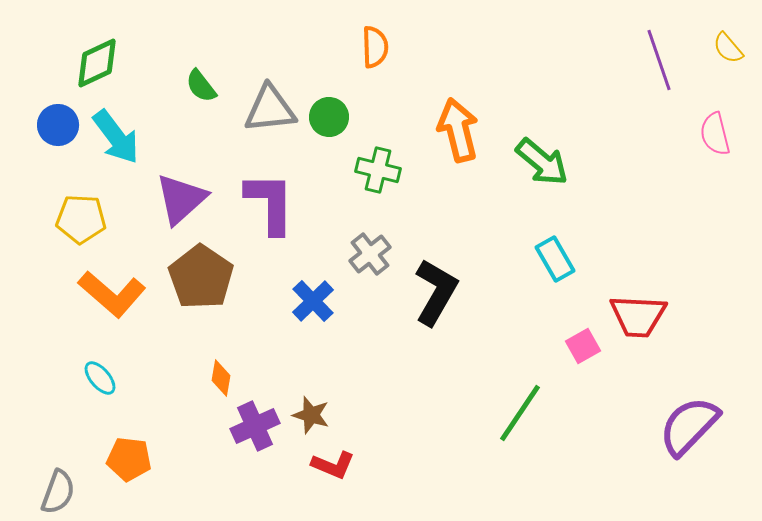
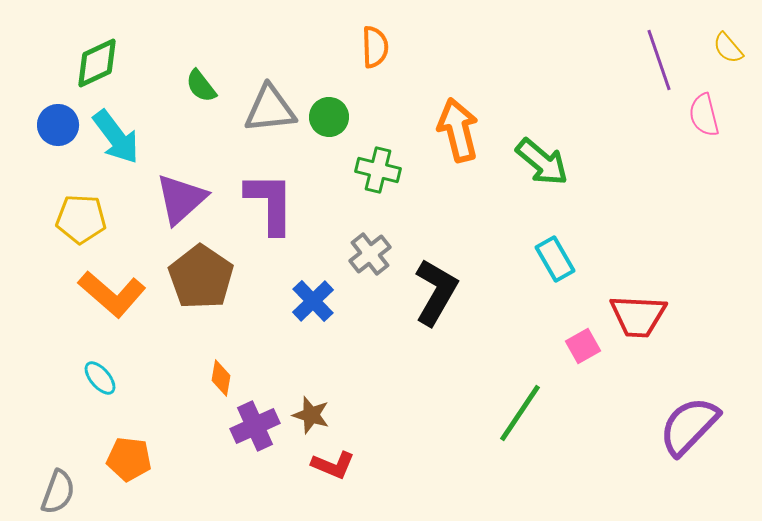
pink semicircle: moved 11 px left, 19 px up
